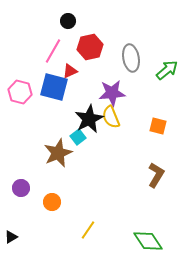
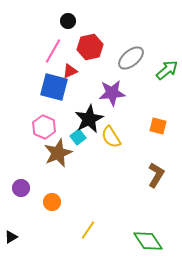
gray ellipse: rotated 60 degrees clockwise
pink hexagon: moved 24 px right, 35 px down; rotated 10 degrees clockwise
yellow semicircle: moved 20 px down; rotated 10 degrees counterclockwise
